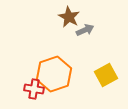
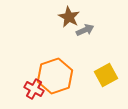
orange hexagon: moved 1 px right, 2 px down
red cross: rotated 18 degrees clockwise
